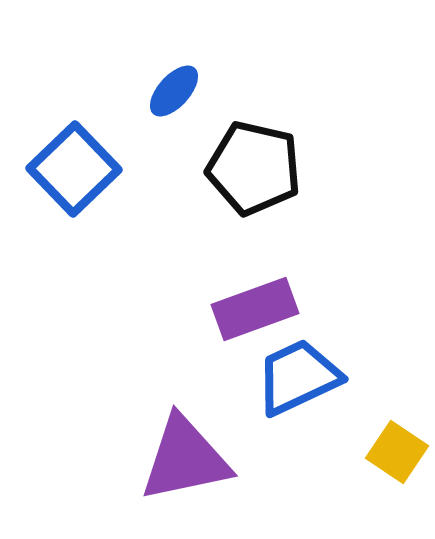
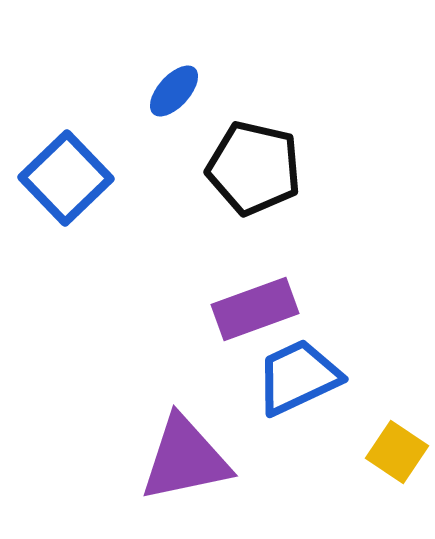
blue square: moved 8 px left, 9 px down
